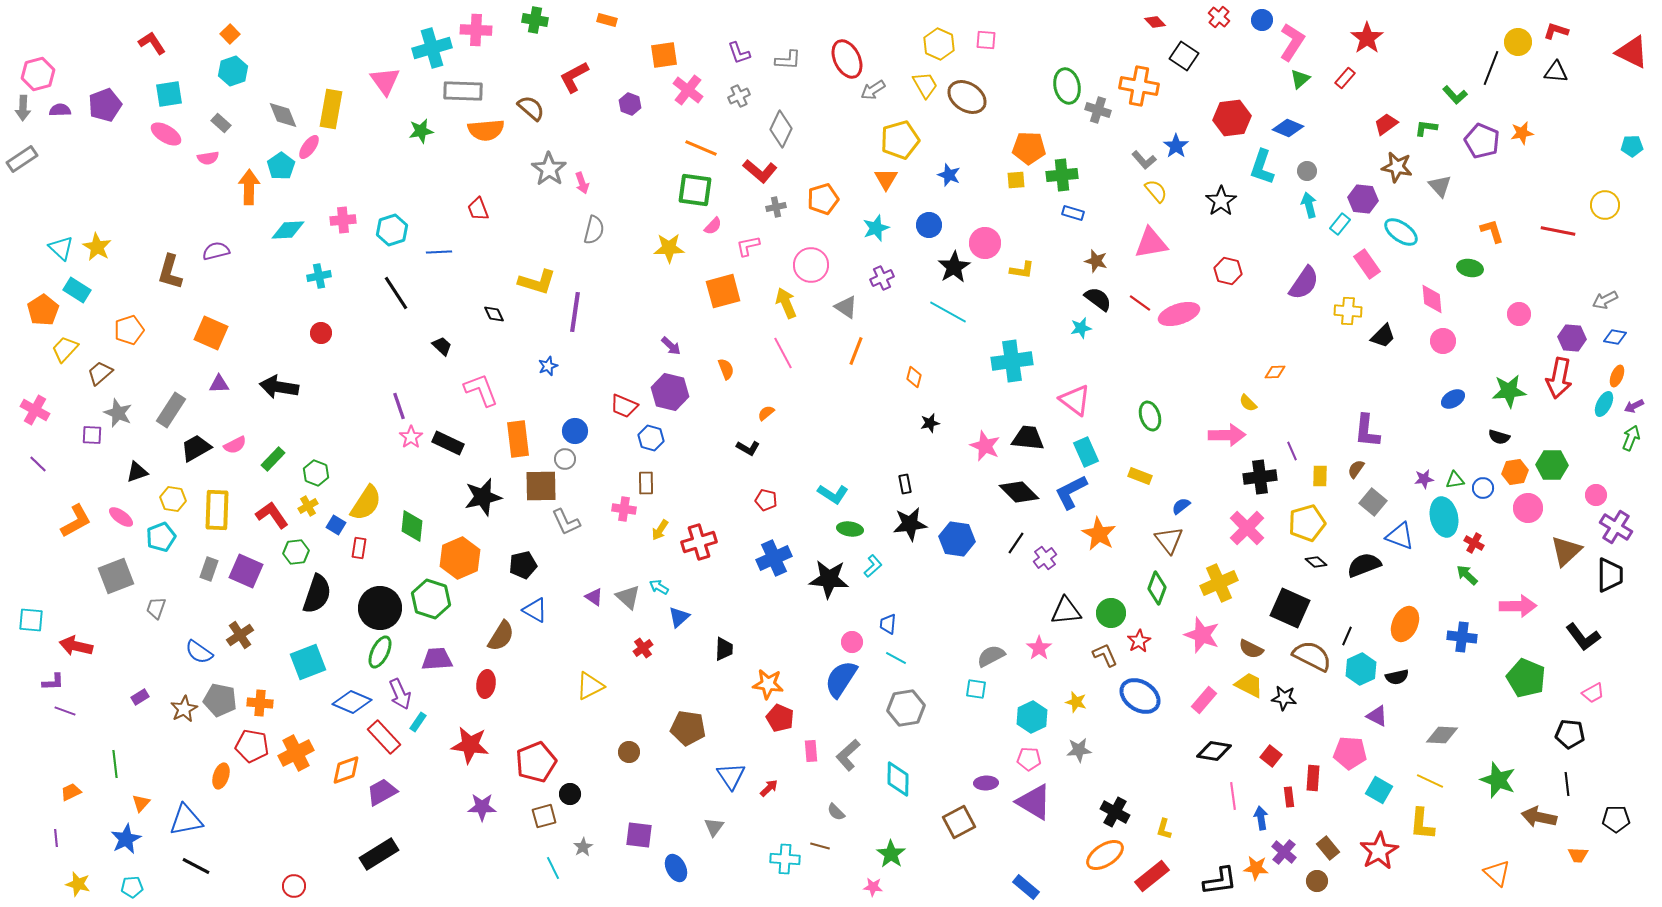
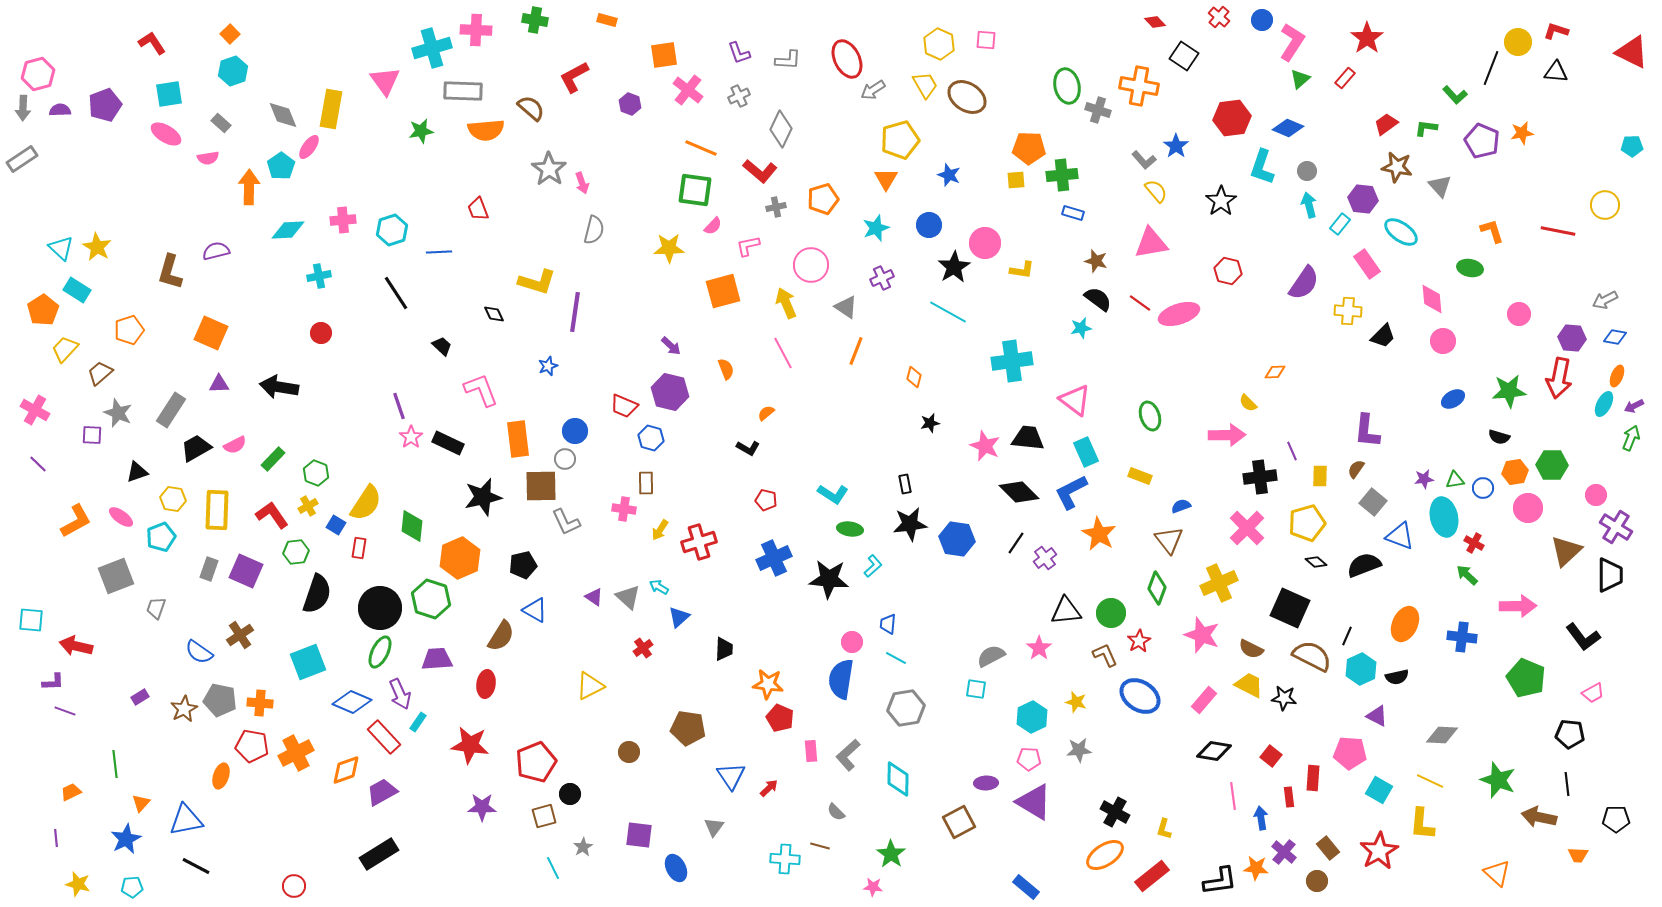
blue semicircle at (1181, 506): rotated 18 degrees clockwise
blue semicircle at (841, 679): rotated 24 degrees counterclockwise
